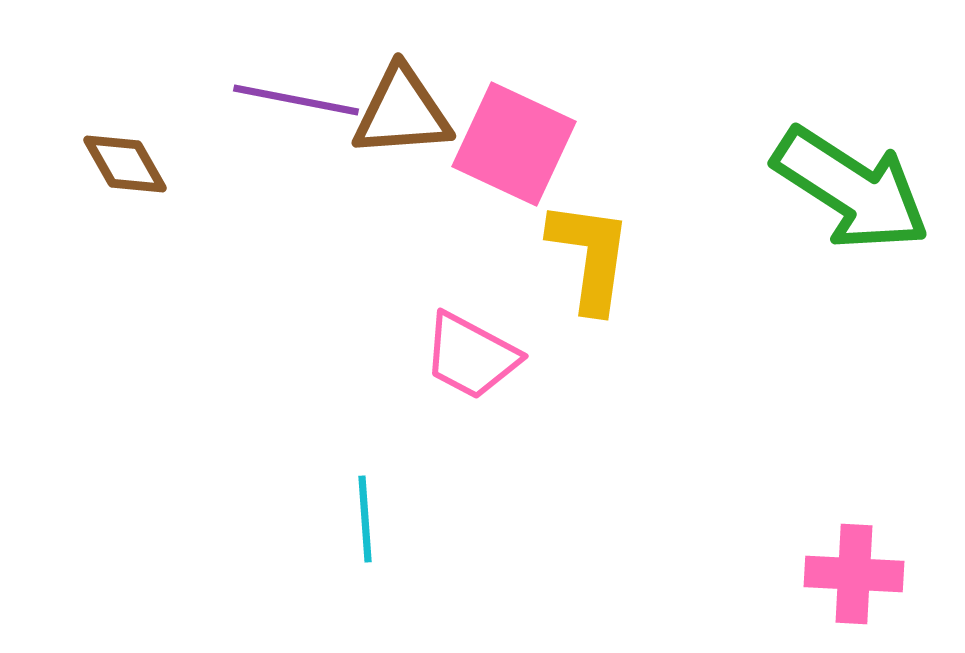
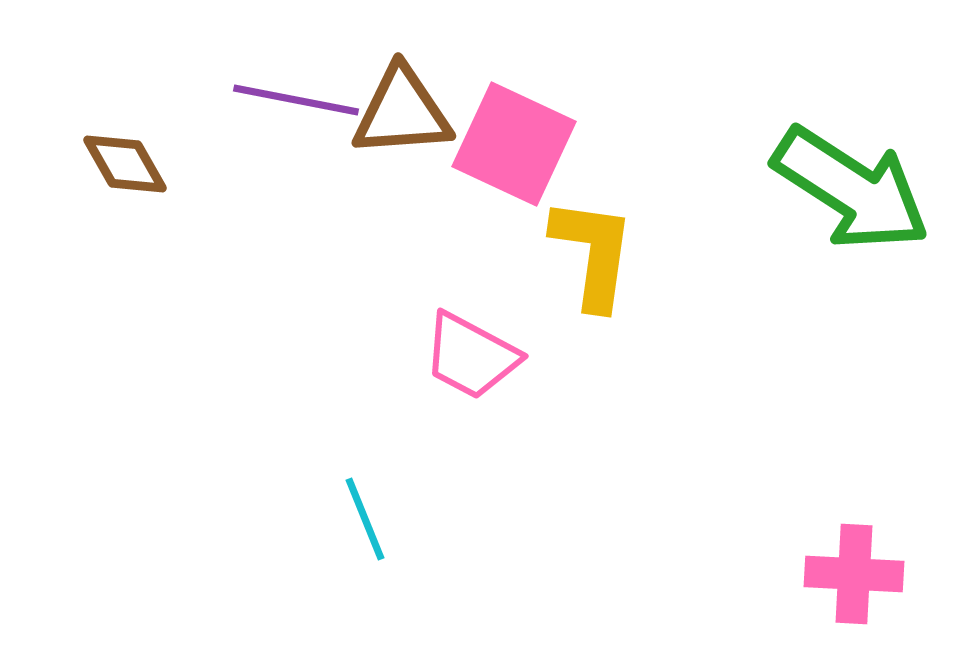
yellow L-shape: moved 3 px right, 3 px up
cyan line: rotated 18 degrees counterclockwise
